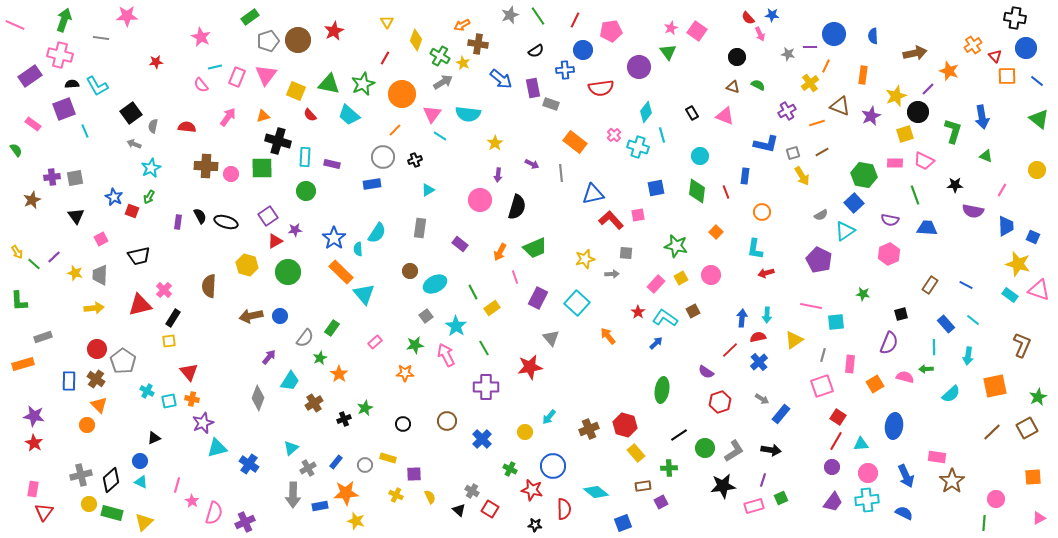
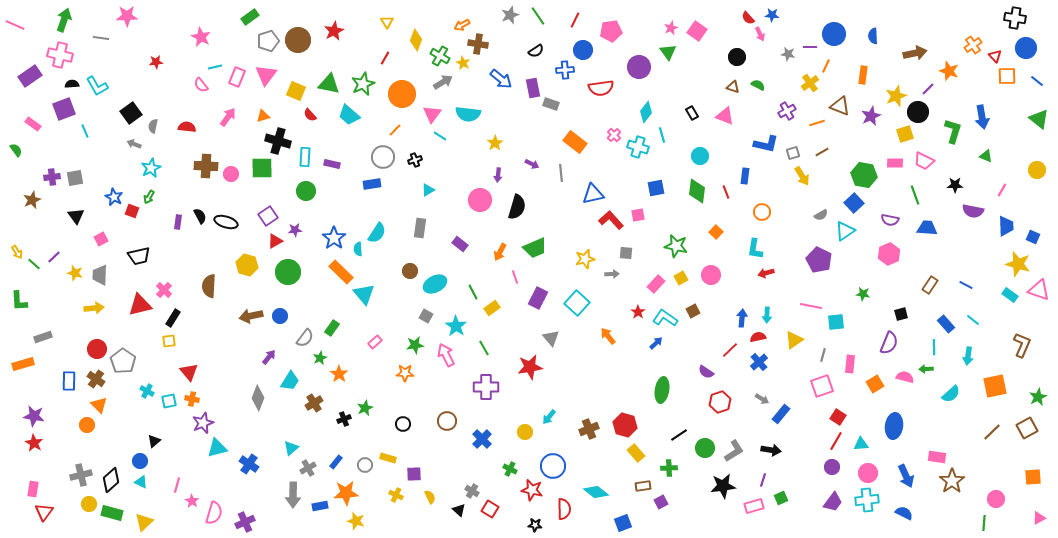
gray square at (426, 316): rotated 24 degrees counterclockwise
black triangle at (154, 438): moved 3 px down; rotated 16 degrees counterclockwise
